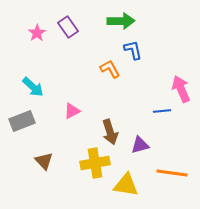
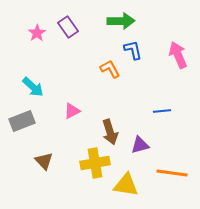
pink arrow: moved 3 px left, 34 px up
